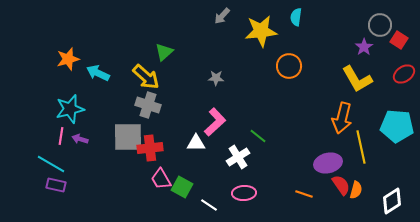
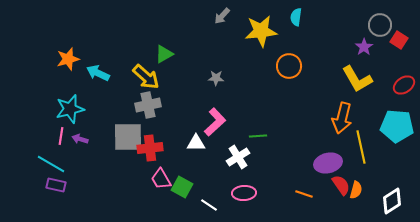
green triangle: moved 2 px down; rotated 12 degrees clockwise
red ellipse: moved 11 px down
gray cross: rotated 30 degrees counterclockwise
green line: rotated 42 degrees counterclockwise
